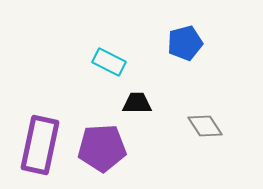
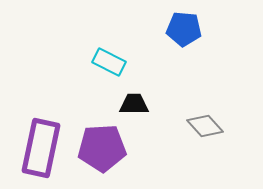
blue pentagon: moved 1 px left, 14 px up; rotated 20 degrees clockwise
black trapezoid: moved 3 px left, 1 px down
gray diamond: rotated 9 degrees counterclockwise
purple rectangle: moved 1 px right, 3 px down
